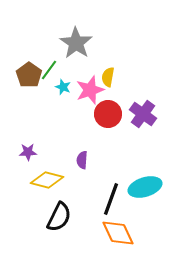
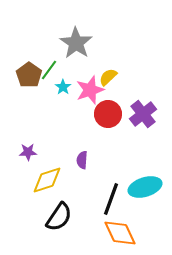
yellow semicircle: rotated 36 degrees clockwise
cyan star: rotated 14 degrees clockwise
purple cross: rotated 16 degrees clockwise
yellow diamond: rotated 32 degrees counterclockwise
black semicircle: rotated 8 degrees clockwise
orange diamond: moved 2 px right
